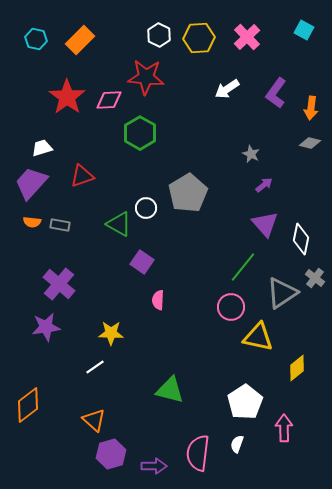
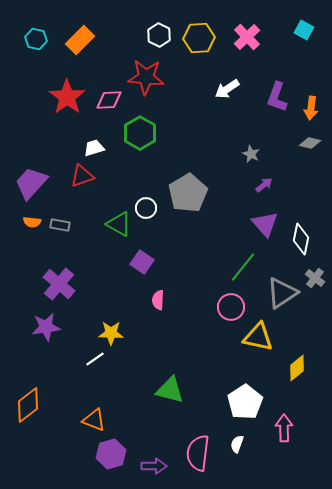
purple L-shape at (276, 93): moved 1 px right, 4 px down; rotated 16 degrees counterclockwise
white trapezoid at (42, 148): moved 52 px right
white line at (95, 367): moved 8 px up
orange triangle at (94, 420): rotated 20 degrees counterclockwise
